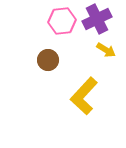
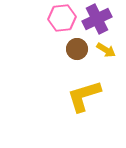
pink hexagon: moved 3 px up
brown circle: moved 29 px right, 11 px up
yellow L-shape: rotated 30 degrees clockwise
